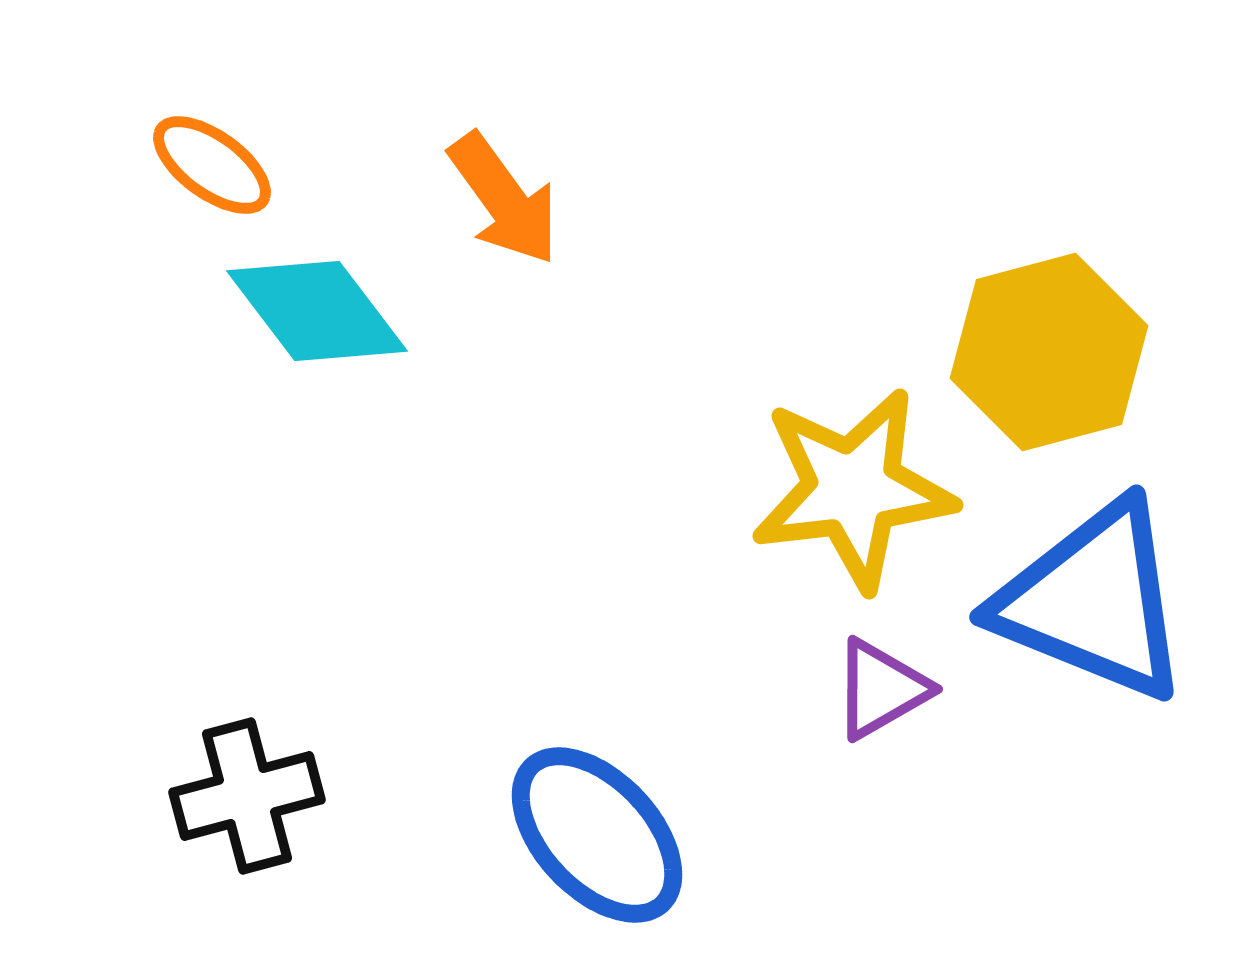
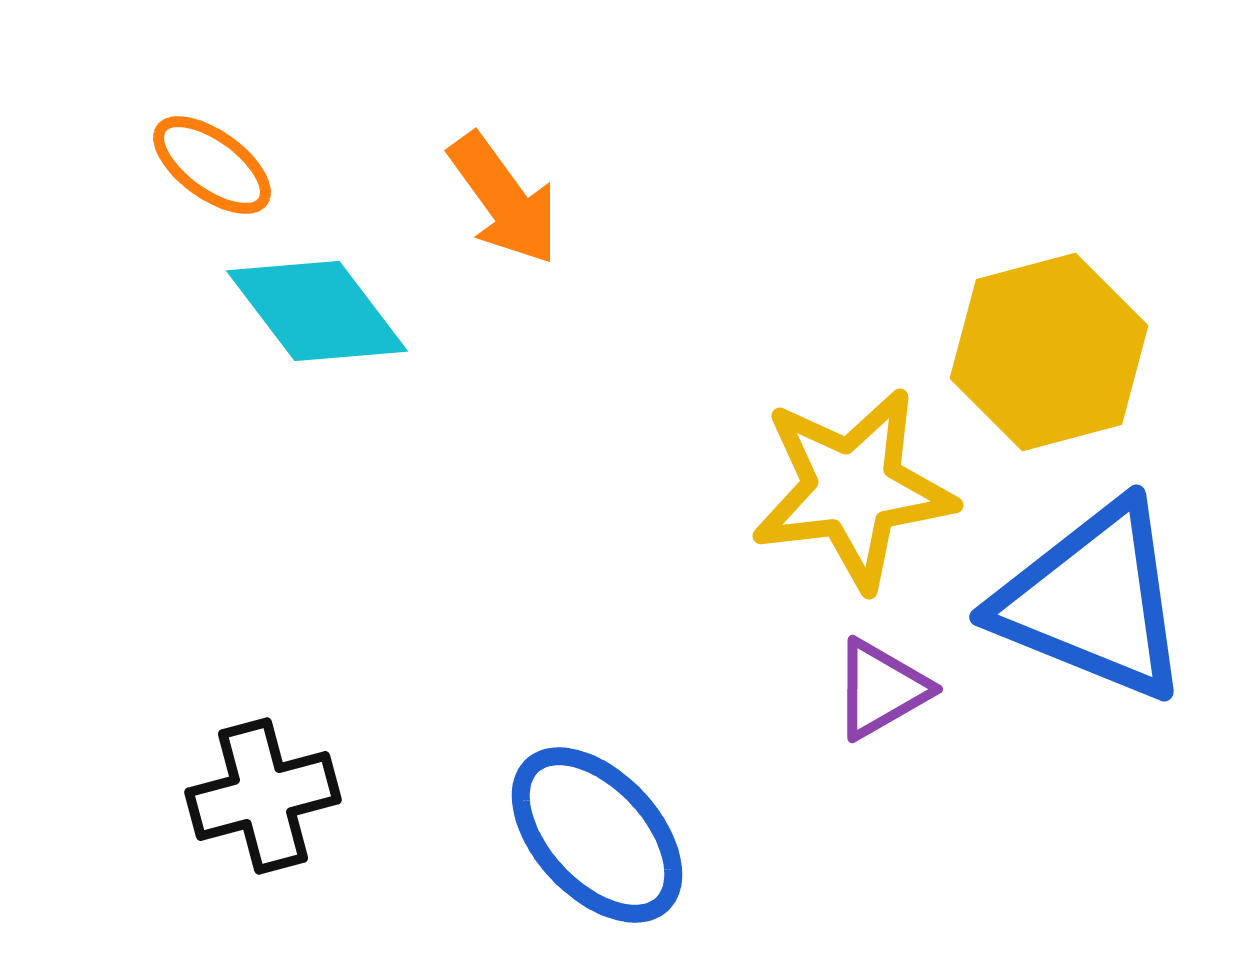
black cross: moved 16 px right
